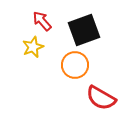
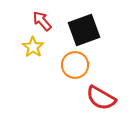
yellow star: rotated 15 degrees counterclockwise
